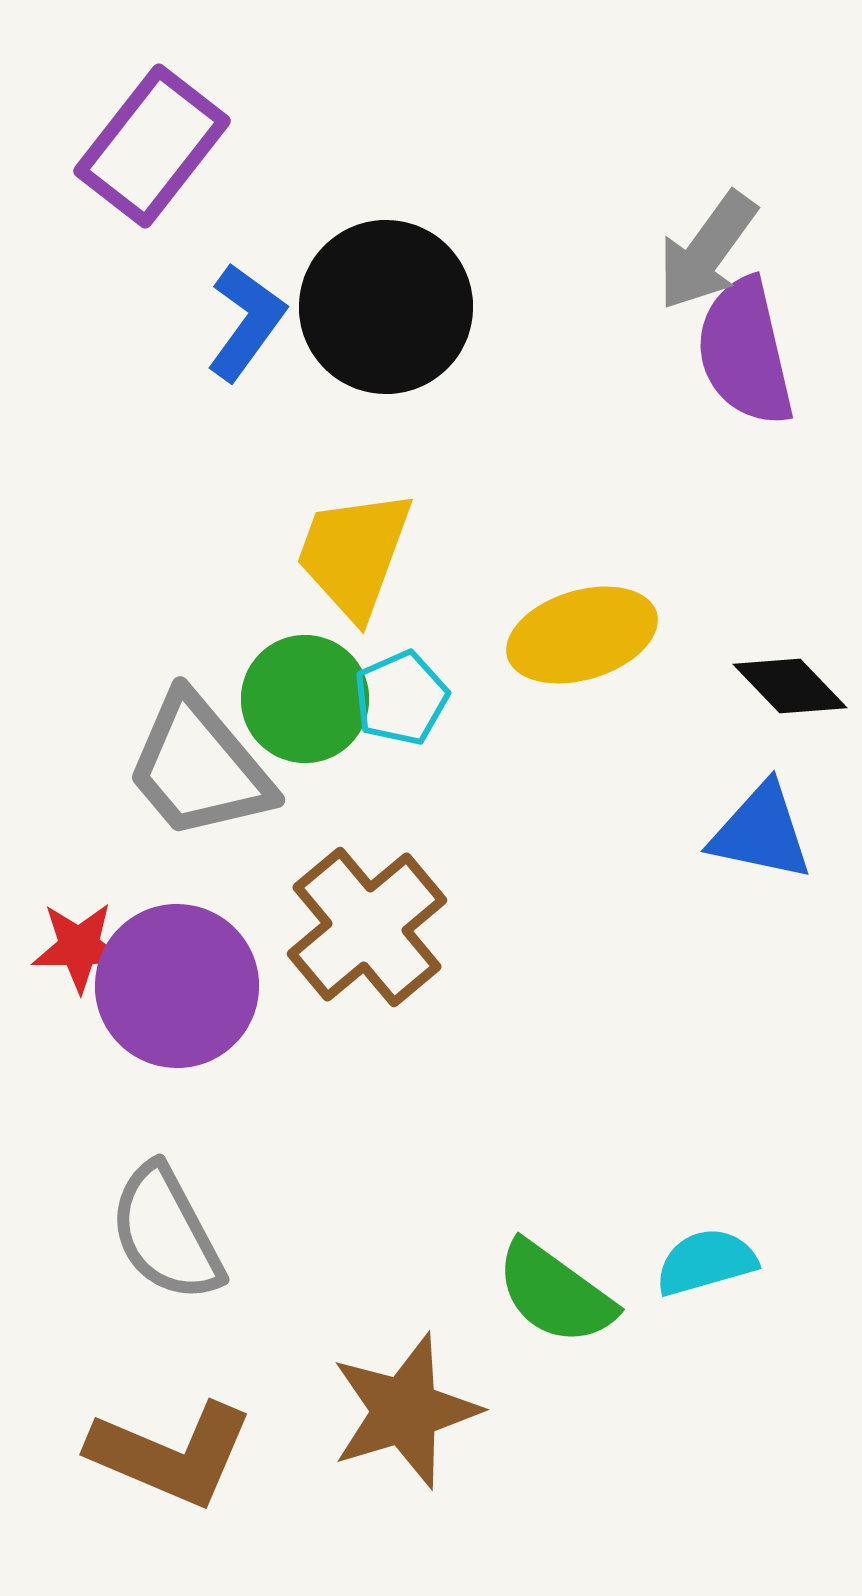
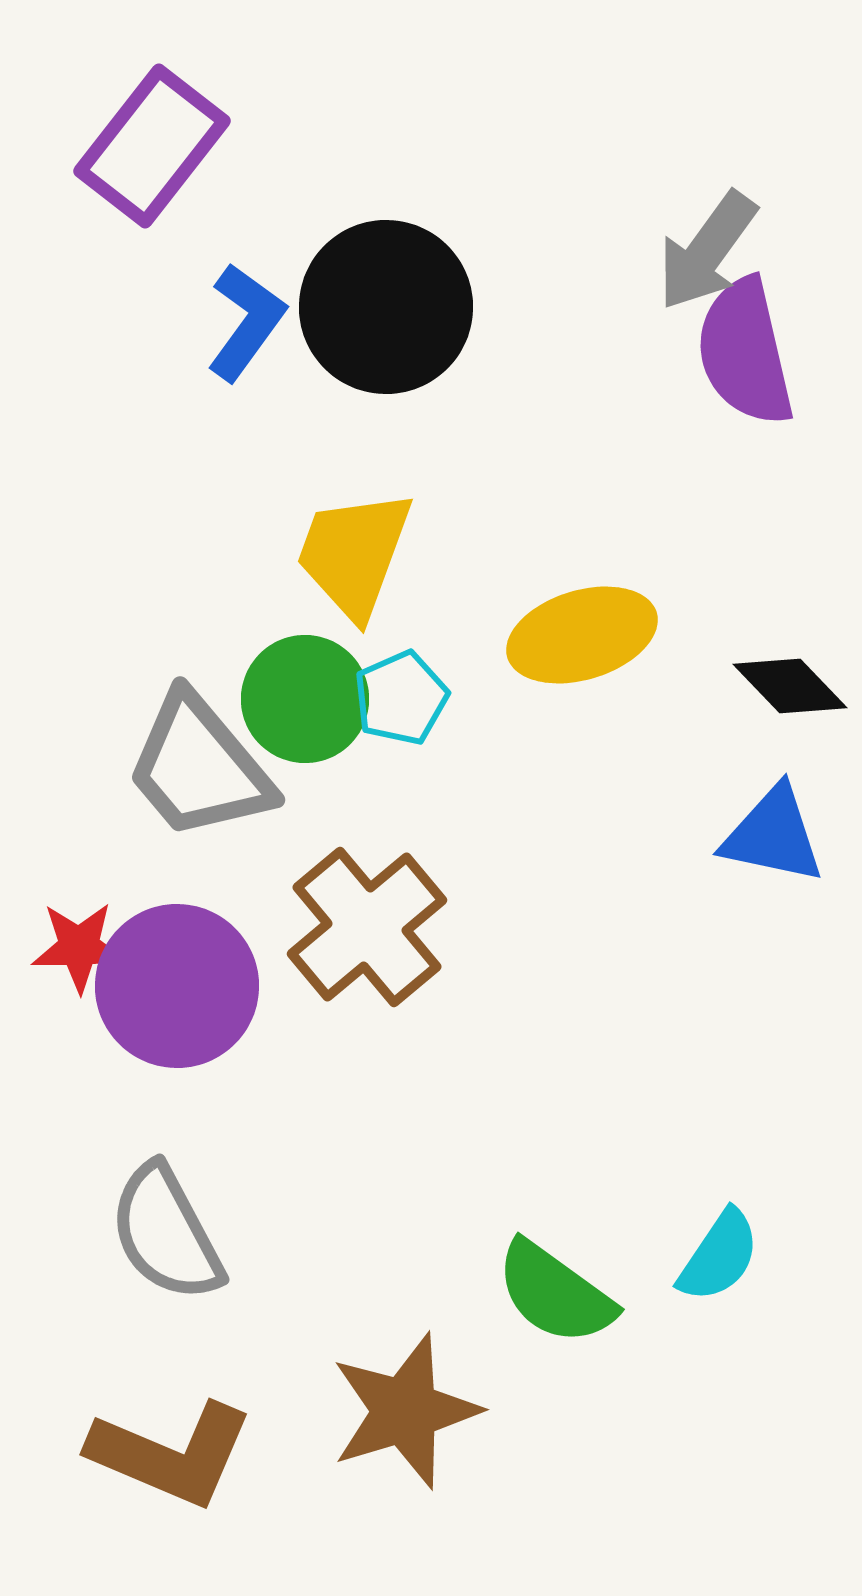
blue triangle: moved 12 px right, 3 px down
cyan semicircle: moved 13 px right, 6 px up; rotated 140 degrees clockwise
